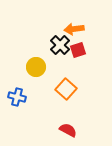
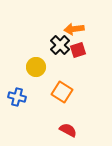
orange square: moved 4 px left, 3 px down; rotated 10 degrees counterclockwise
